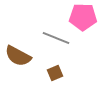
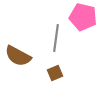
pink pentagon: rotated 12 degrees clockwise
gray line: rotated 76 degrees clockwise
